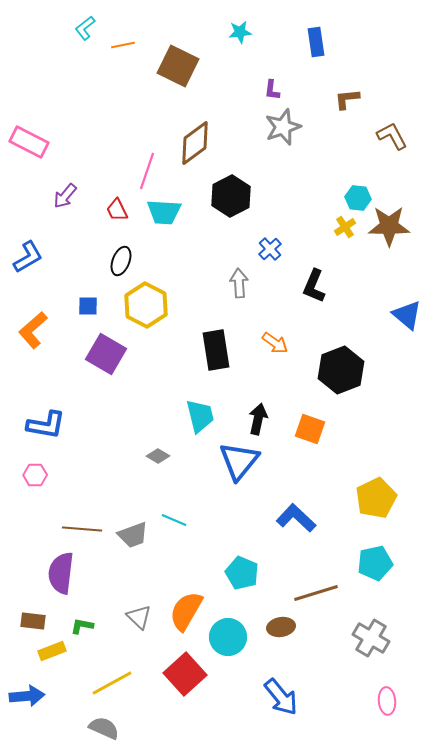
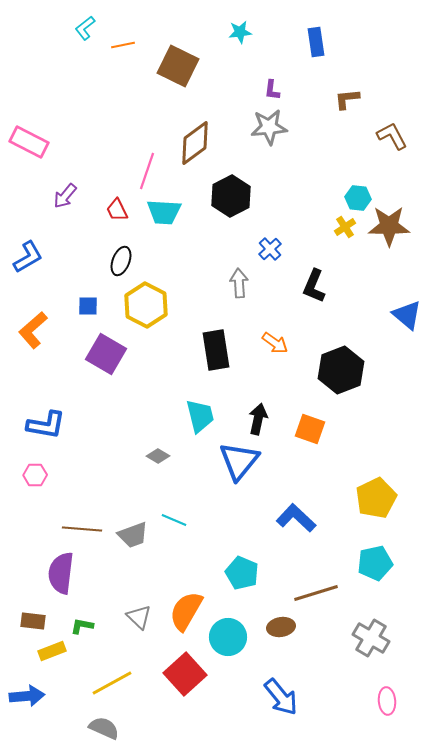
gray star at (283, 127): moved 14 px left; rotated 15 degrees clockwise
